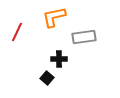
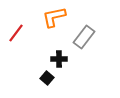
red line: moved 1 px left, 1 px down; rotated 12 degrees clockwise
gray rectangle: rotated 45 degrees counterclockwise
